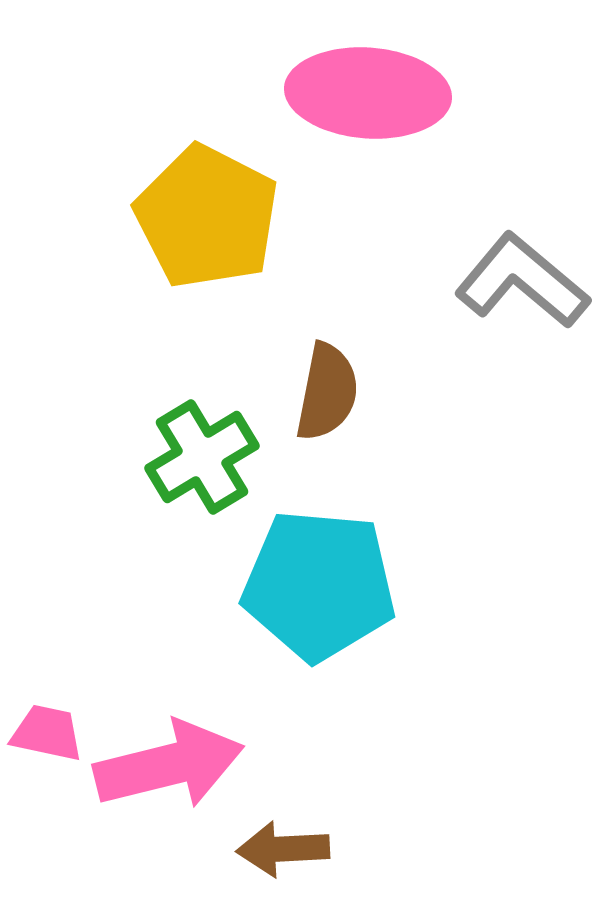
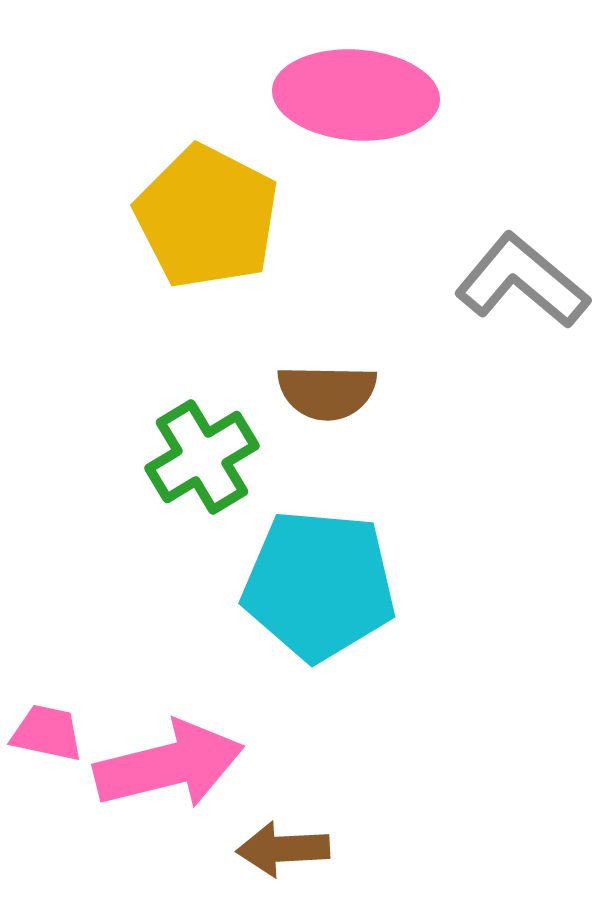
pink ellipse: moved 12 px left, 2 px down
brown semicircle: rotated 80 degrees clockwise
